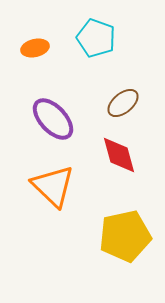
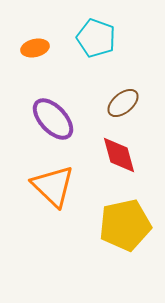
yellow pentagon: moved 11 px up
